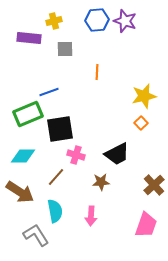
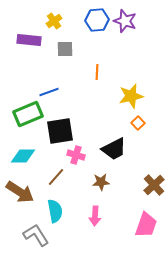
yellow cross: rotated 21 degrees counterclockwise
purple rectangle: moved 2 px down
yellow star: moved 13 px left
orange square: moved 3 px left
black square: moved 2 px down
black trapezoid: moved 3 px left, 5 px up
pink arrow: moved 4 px right
